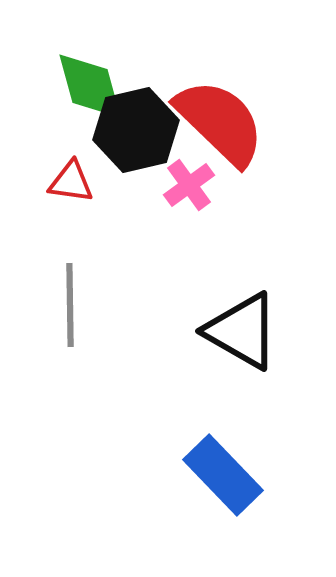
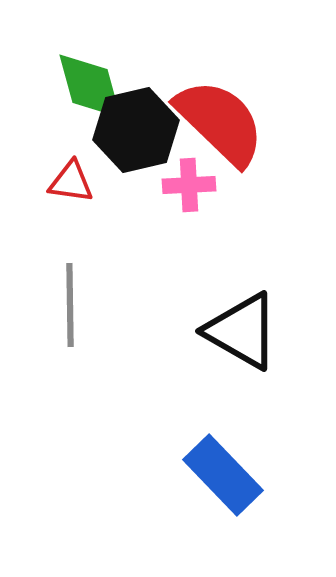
pink cross: rotated 33 degrees clockwise
